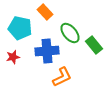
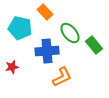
red star: moved 1 px left, 10 px down
